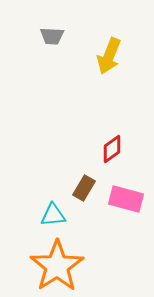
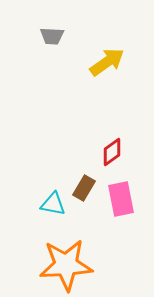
yellow arrow: moved 2 px left, 6 px down; rotated 147 degrees counterclockwise
red diamond: moved 3 px down
pink rectangle: moved 5 px left; rotated 64 degrees clockwise
cyan triangle: moved 11 px up; rotated 16 degrees clockwise
orange star: moved 9 px right, 1 px up; rotated 30 degrees clockwise
